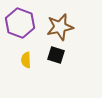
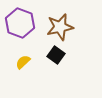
black square: rotated 18 degrees clockwise
yellow semicircle: moved 3 px left, 2 px down; rotated 49 degrees clockwise
